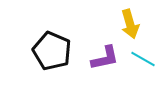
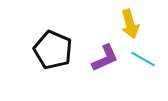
black pentagon: moved 1 px right, 1 px up
purple L-shape: rotated 12 degrees counterclockwise
